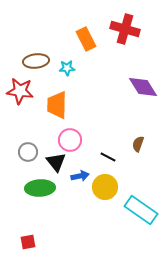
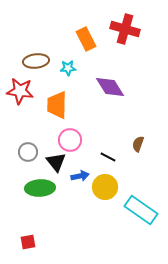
cyan star: moved 1 px right
purple diamond: moved 33 px left
